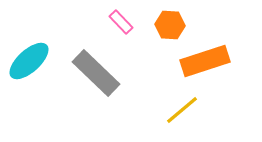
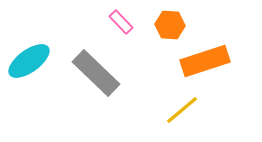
cyan ellipse: rotated 6 degrees clockwise
